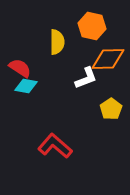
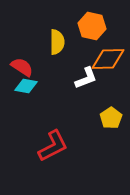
red semicircle: moved 2 px right, 1 px up
yellow pentagon: moved 9 px down
red L-shape: moved 2 px left; rotated 112 degrees clockwise
